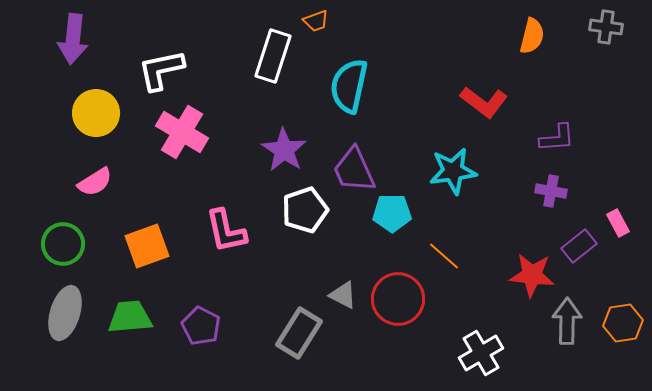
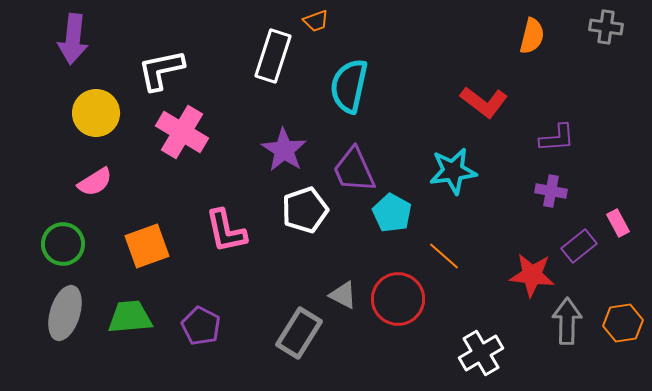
cyan pentagon: rotated 30 degrees clockwise
